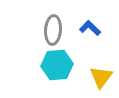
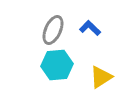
gray ellipse: rotated 20 degrees clockwise
yellow triangle: rotated 20 degrees clockwise
